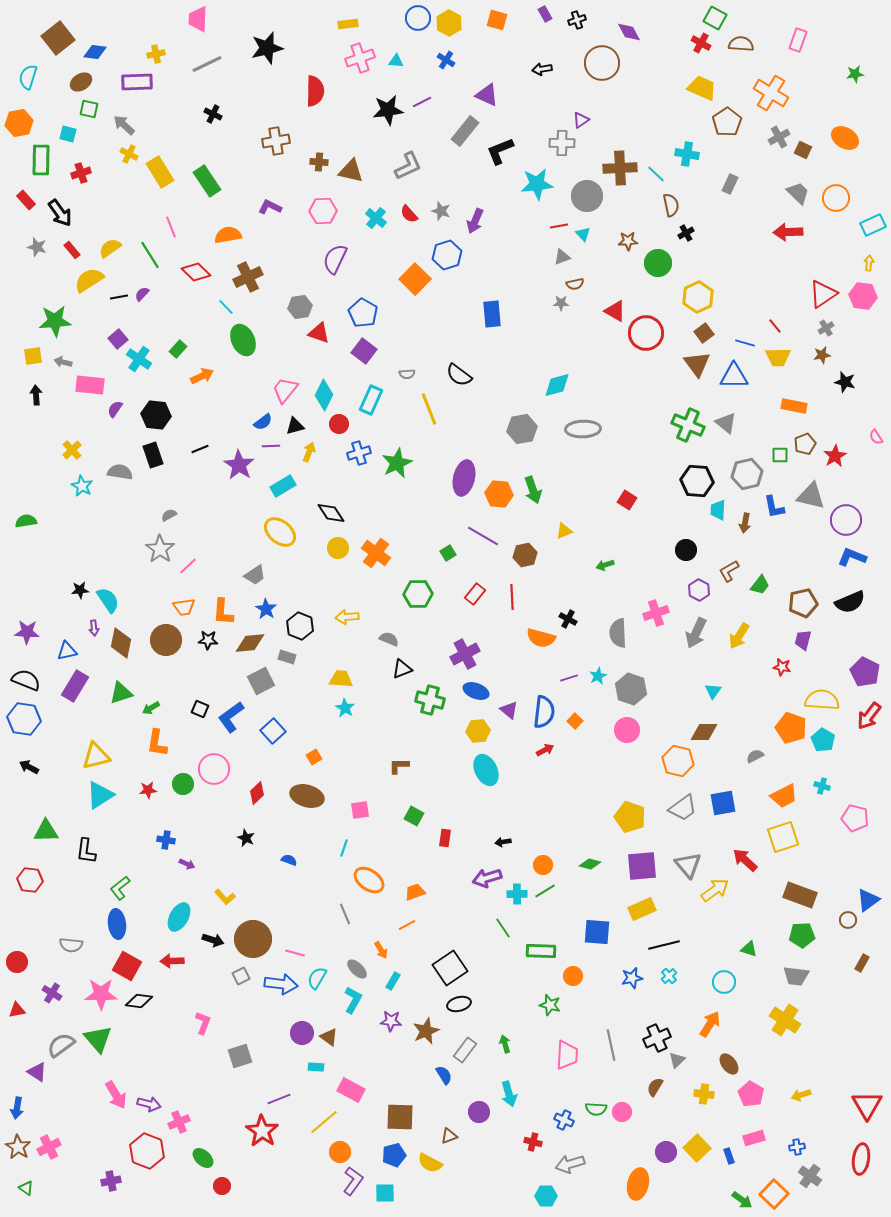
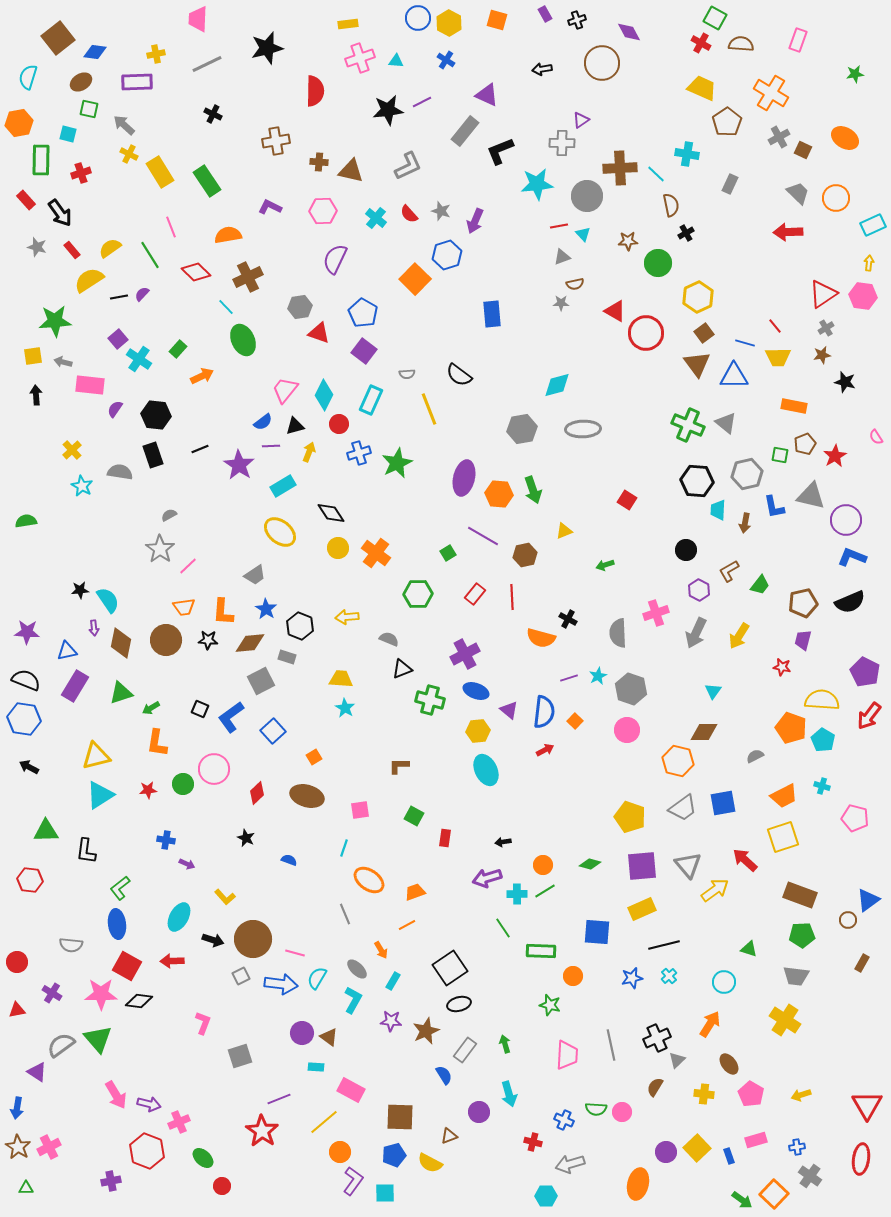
green square at (780, 455): rotated 12 degrees clockwise
pink rectangle at (754, 1138): moved 2 px right, 2 px down
green triangle at (26, 1188): rotated 35 degrees counterclockwise
